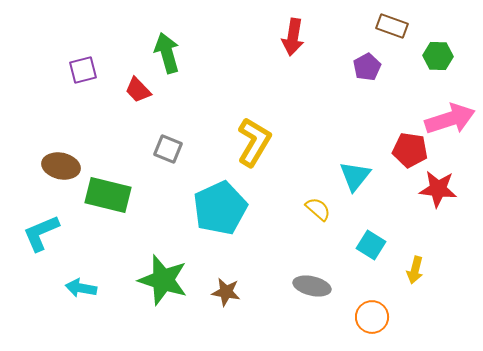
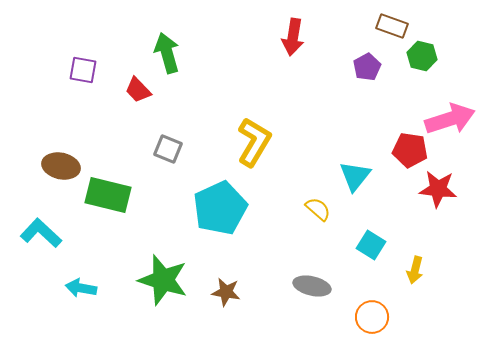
green hexagon: moved 16 px left; rotated 12 degrees clockwise
purple square: rotated 24 degrees clockwise
cyan L-shape: rotated 66 degrees clockwise
